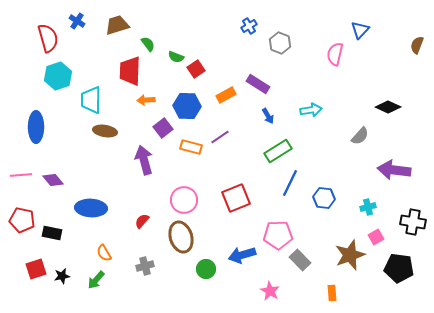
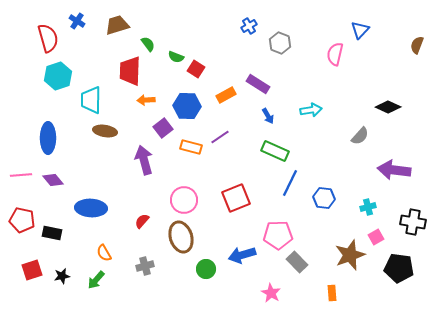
red square at (196, 69): rotated 24 degrees counterclockwise
blue ellipse at (36, 127): moved 12 px right, 11 px down
green rectangle at (278, 151): moved 3 px left; rotated 56 degrees clockwise
gray rectangle at (300, 260): moved 3 px left, 2 px down
red square at (36, 269): moved 4 px left, 1 px down
pink star at (270, 291): moved 1 px right, 2 px down
